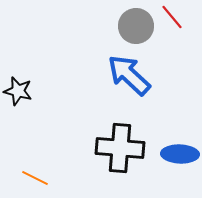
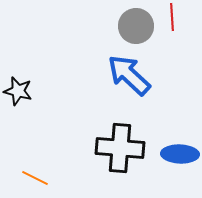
red line: rotated 36 degrees clockwise
